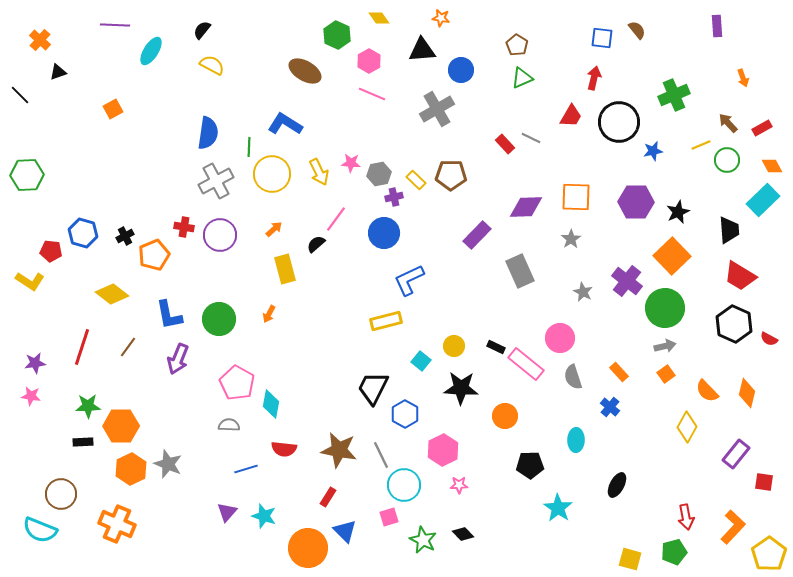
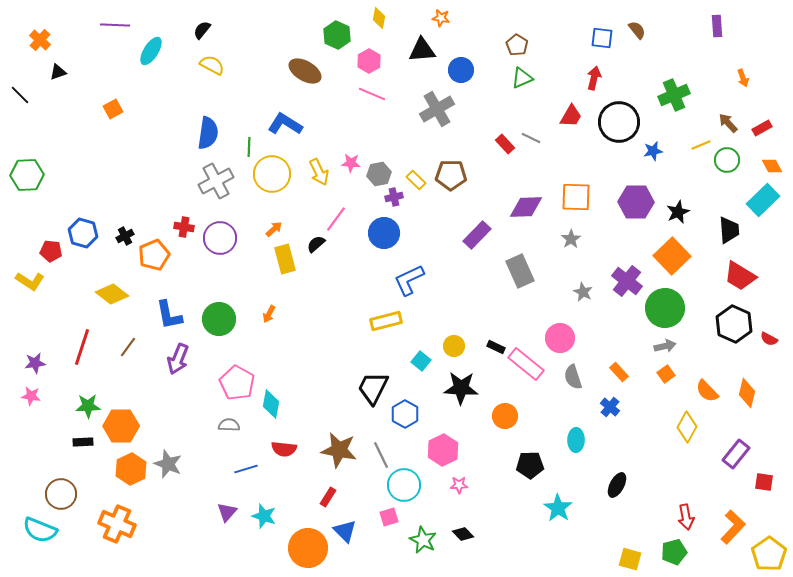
yellow diamond at (379, 18): rotated 45 degrees clockwise
purple circle at (220, 235): moved 3 px down
yellow rectangle at (285, 269): moved 10 px up
